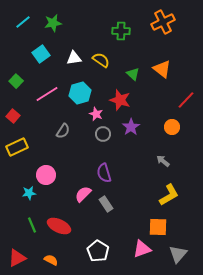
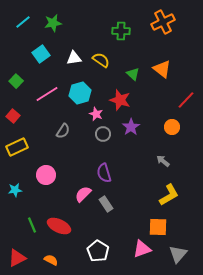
cyan star: moved 14 px left, 3 px up
